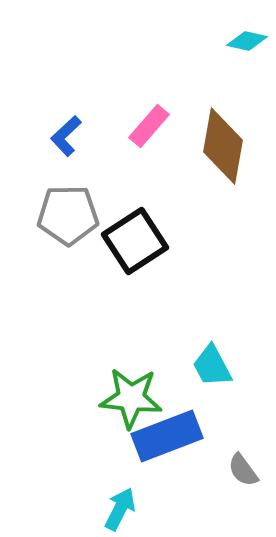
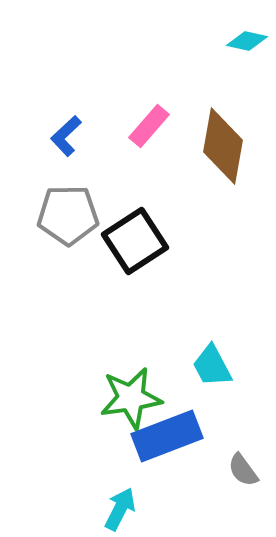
green star: rotated 14 degrees counterclockwise
